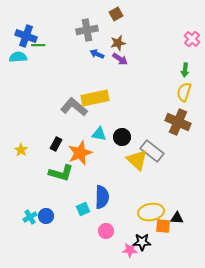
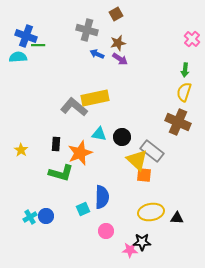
gray cross: rotated 25 degrees clockwise
black rectangle: rotated 24 degrees counterclockwise
orange square: moved 19 px left, 51 px up
